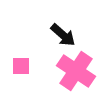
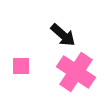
pink cross: moved 1 px down
